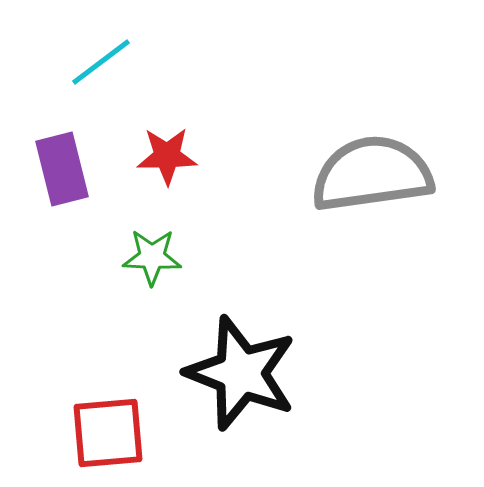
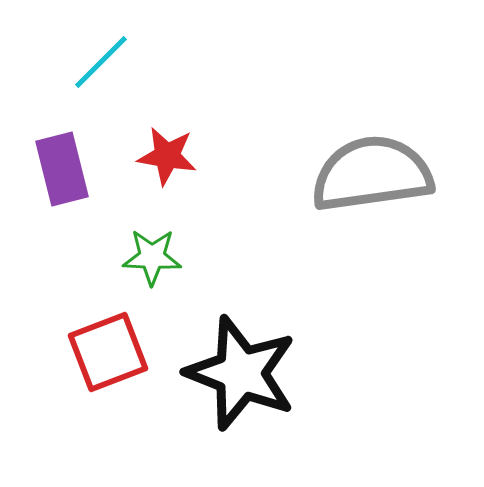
cyan line: rotated 8 degrees counterclockwise
red star: rotated 10 degrees clockwise
red square: moved 81 px up; rotated 16 degrees counterclockwise
